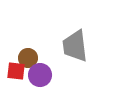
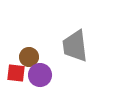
brown circle: moved 1 px right, 1 px up
red square: moved 2 px down
